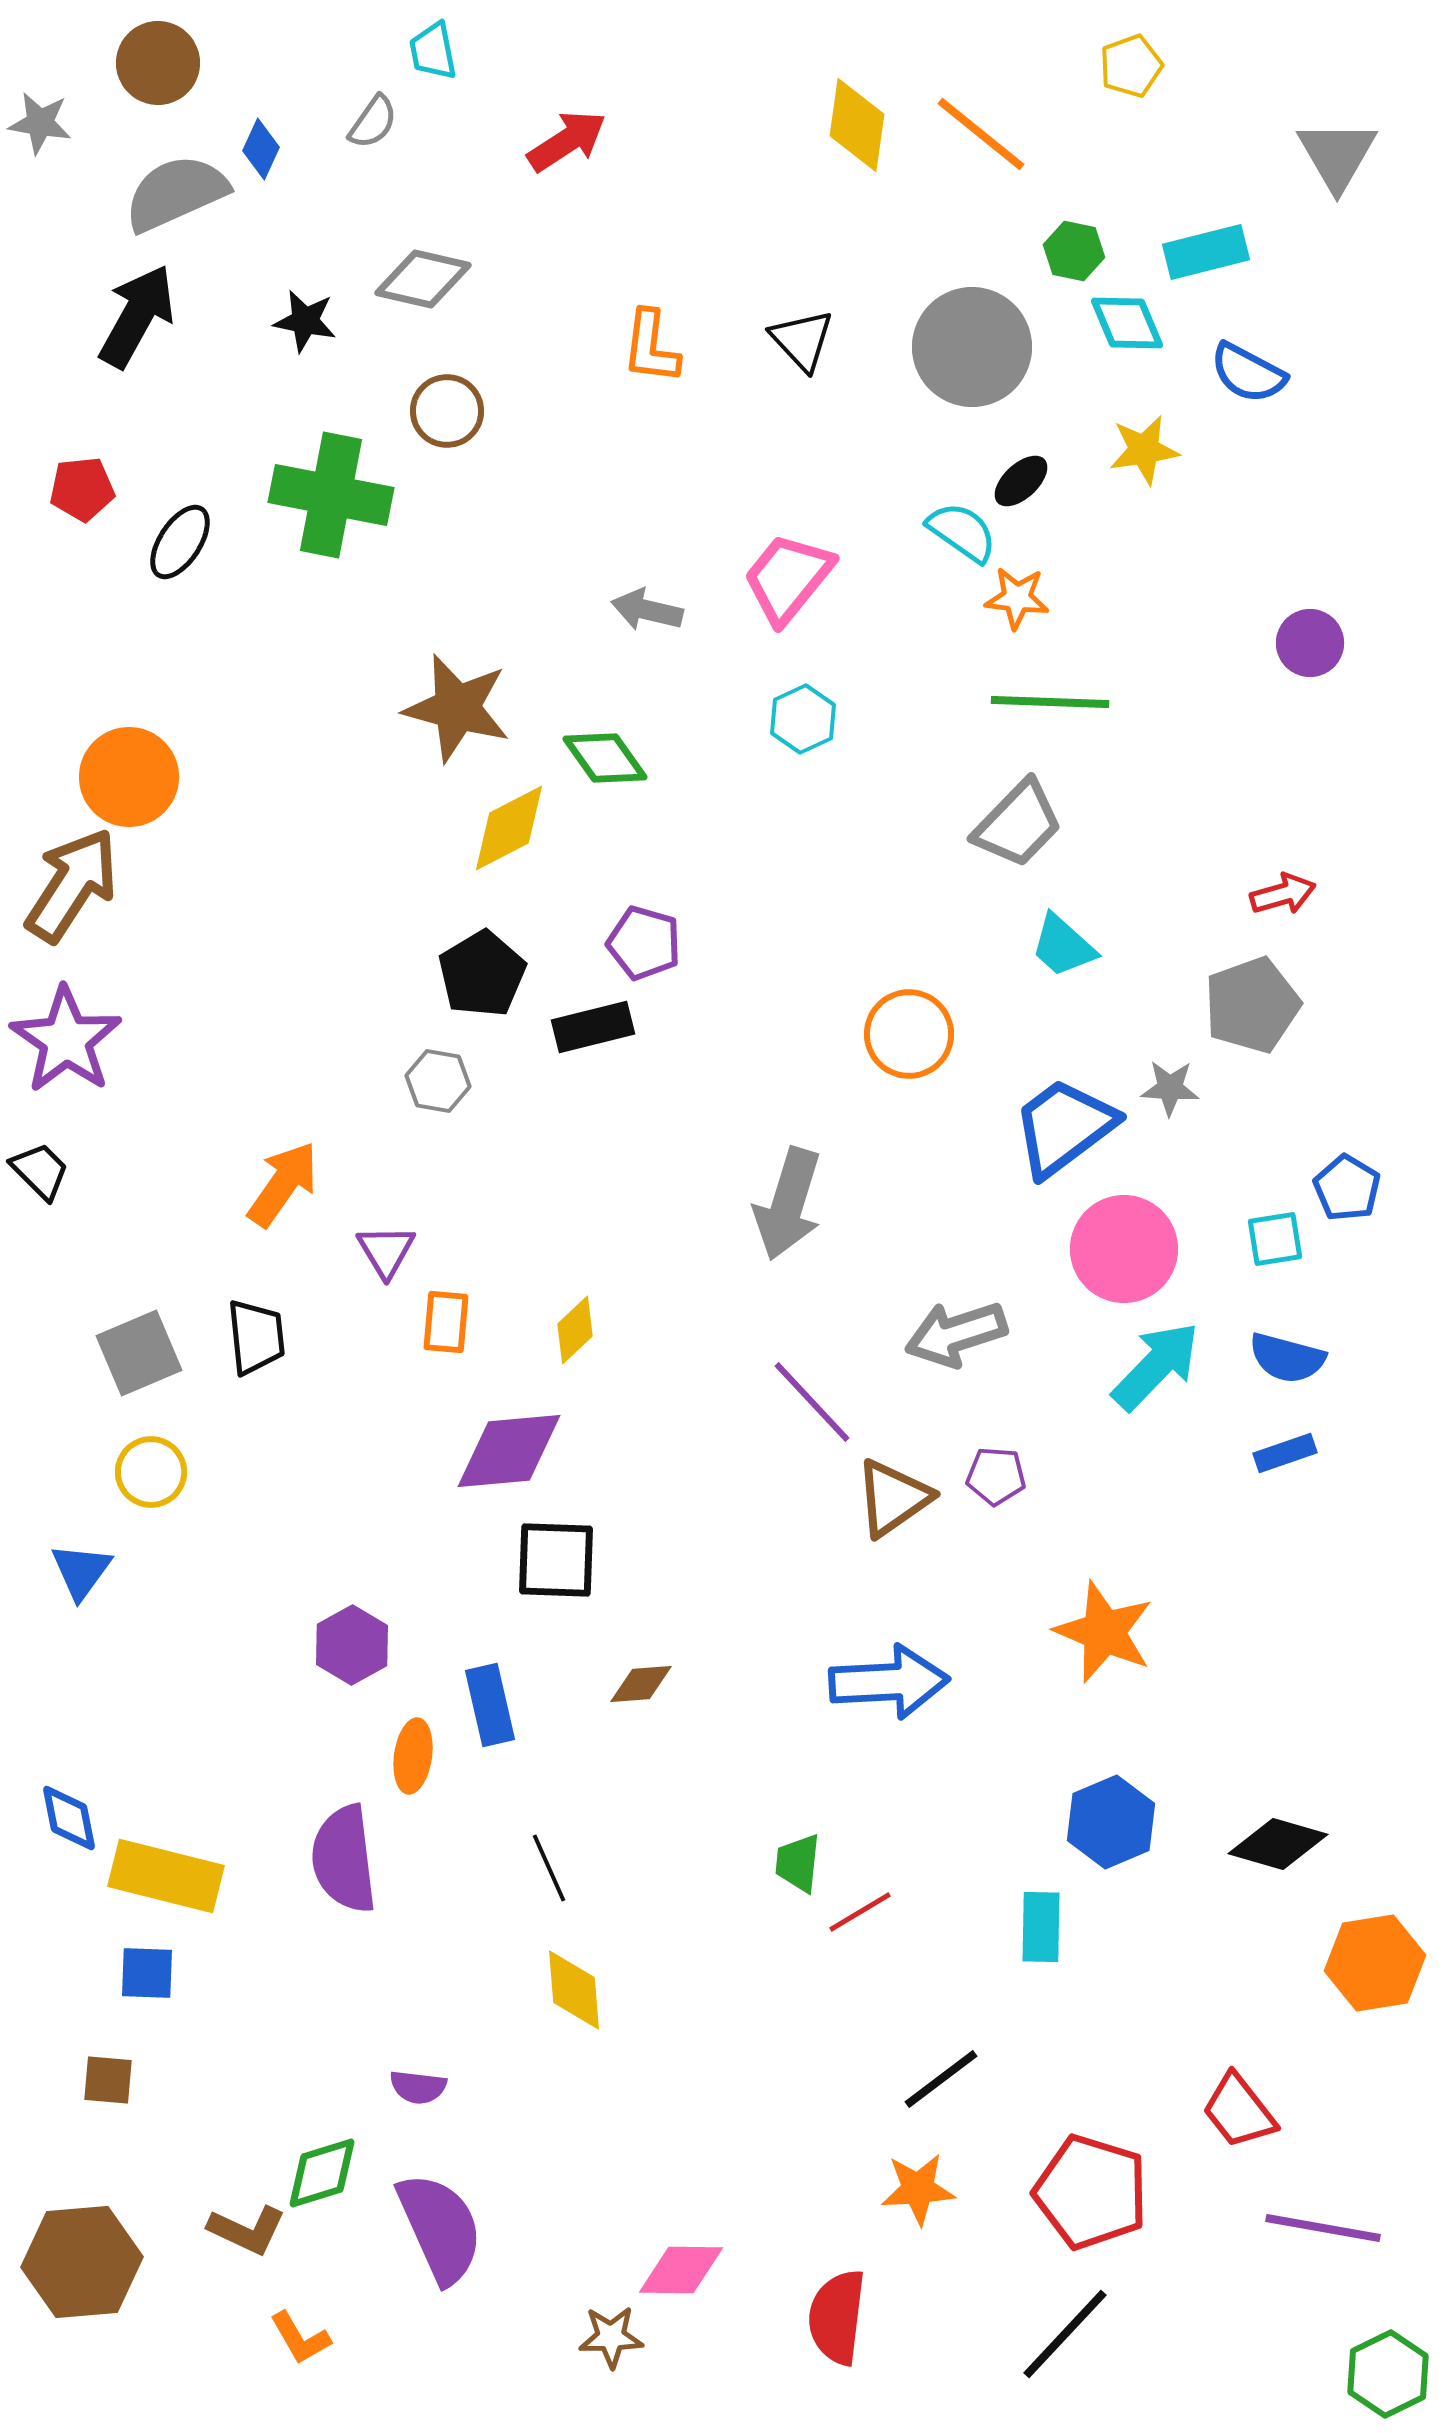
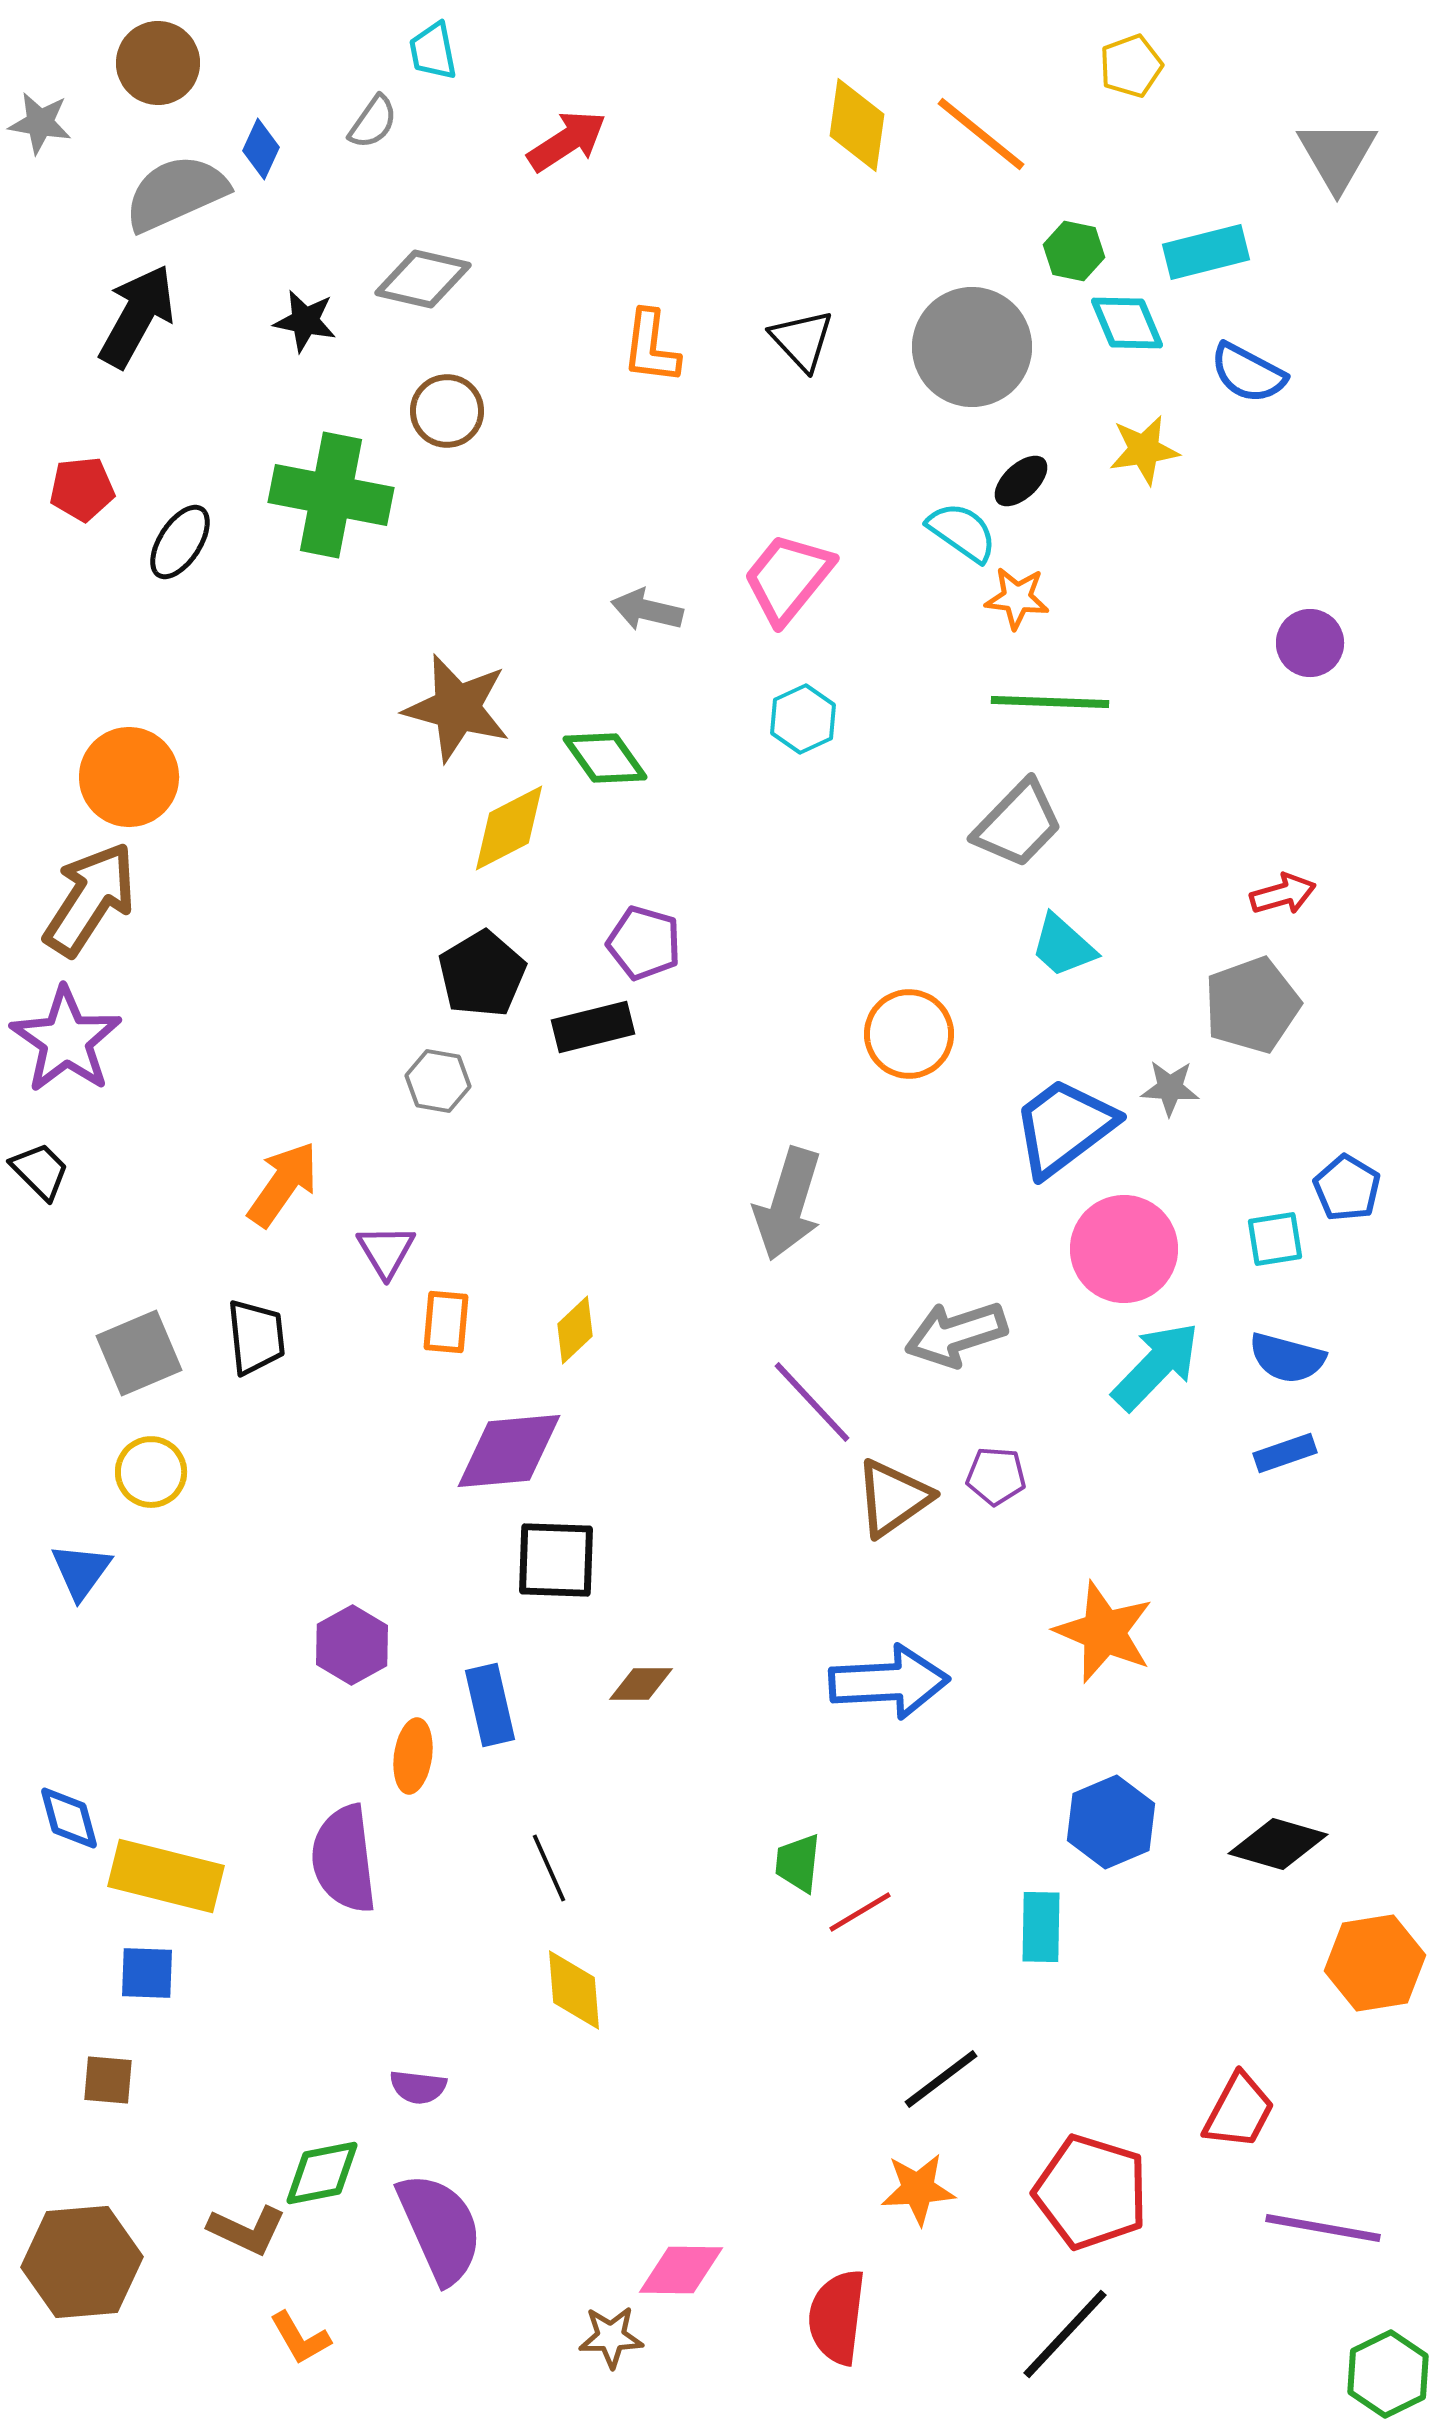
brown arrow at (72, 885): moved 18 px right, 14 px down
brown diamond at (641, 1684): rotated 4 degrees clockwise
blue diamond at (69, 1818): rotated 4 degrees counterclockwise
red trapezoid at (1239, 2111): rotated 114 degrees counterclockwise
green diamond at (322, 2173): rotated 6 degrees clockwise
